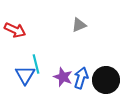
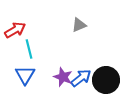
red arrow: rotated 55 degrees counterclockwise
cyan line: moved 7 px left, 15 px up
blue arrow: rotated 35 degrees clockwise
